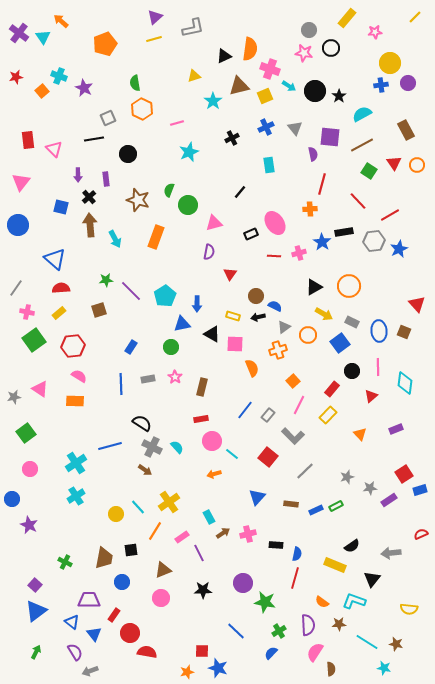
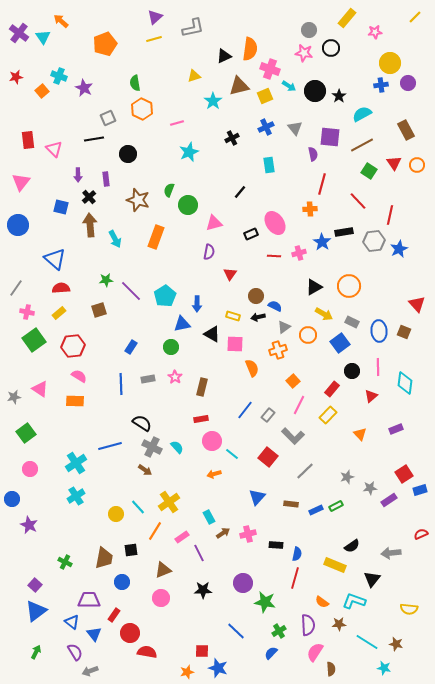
red line at (390, 215): rotated 48 degrees counterclockwise
